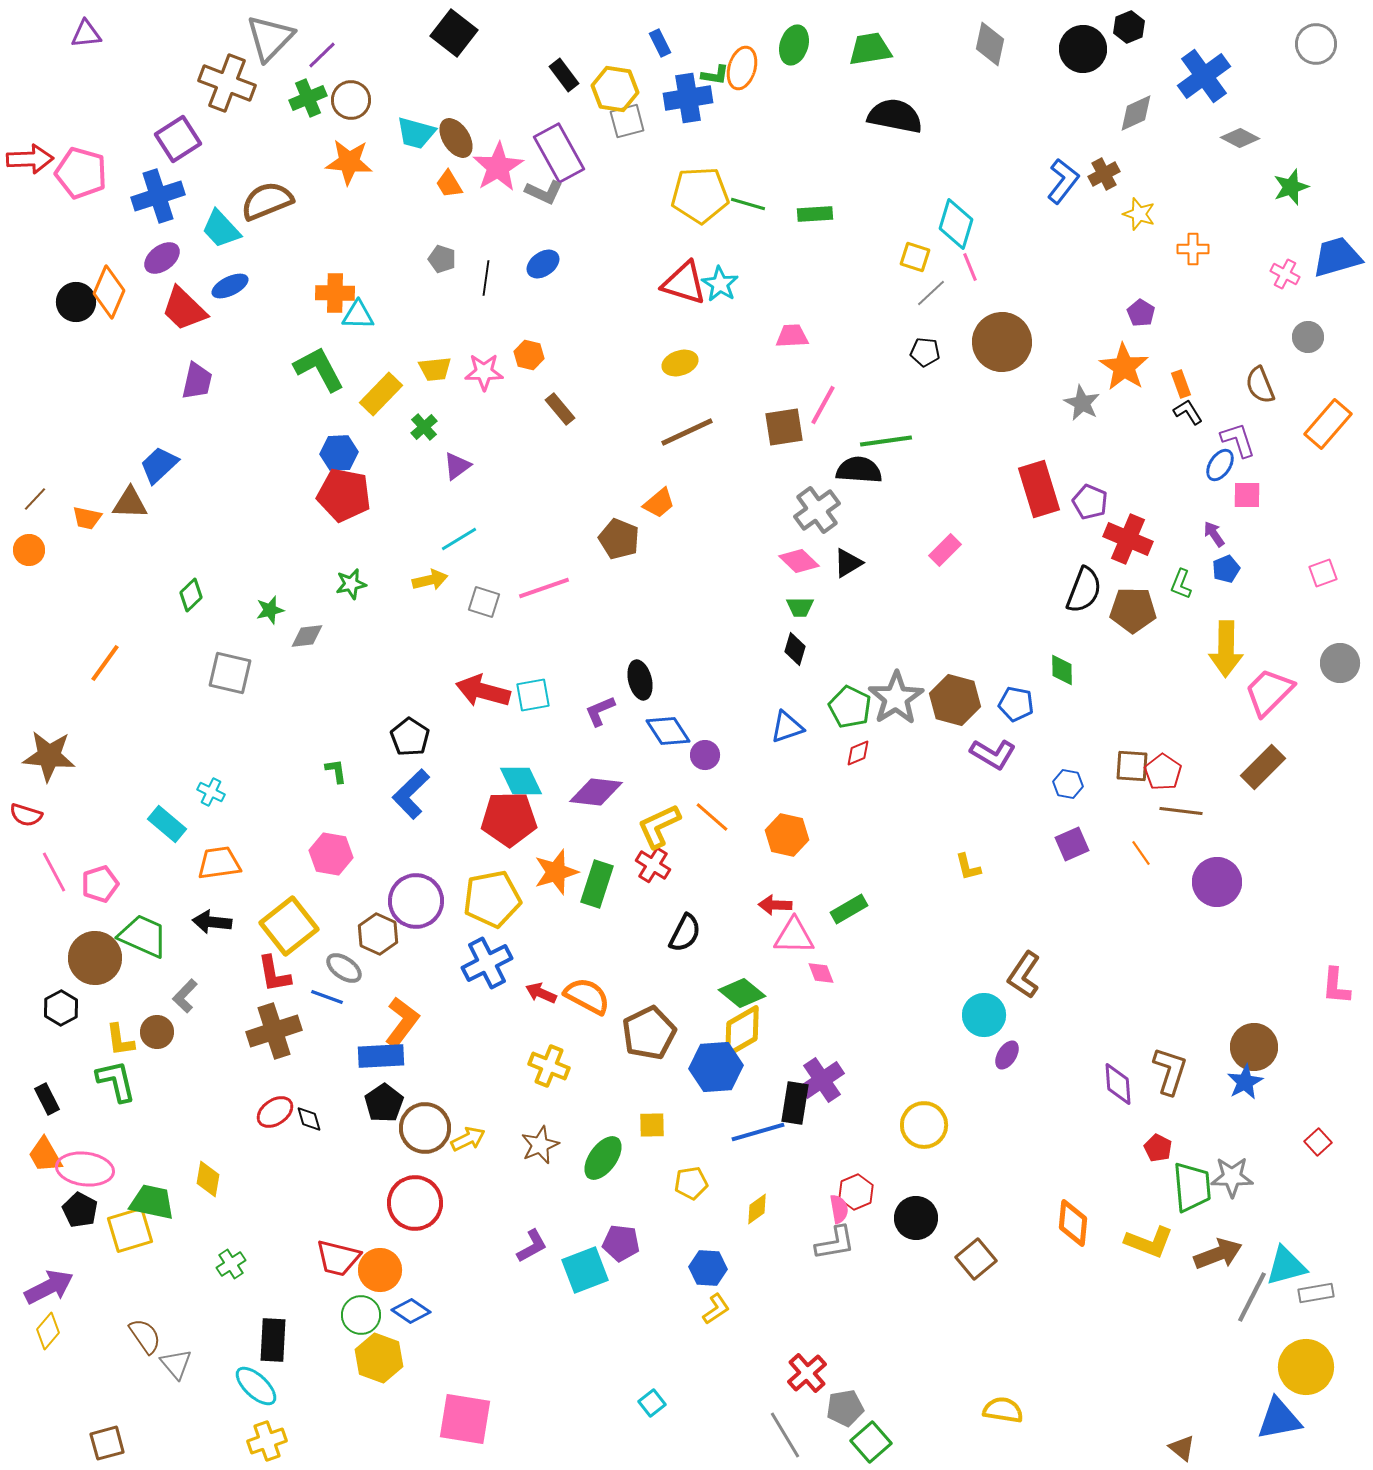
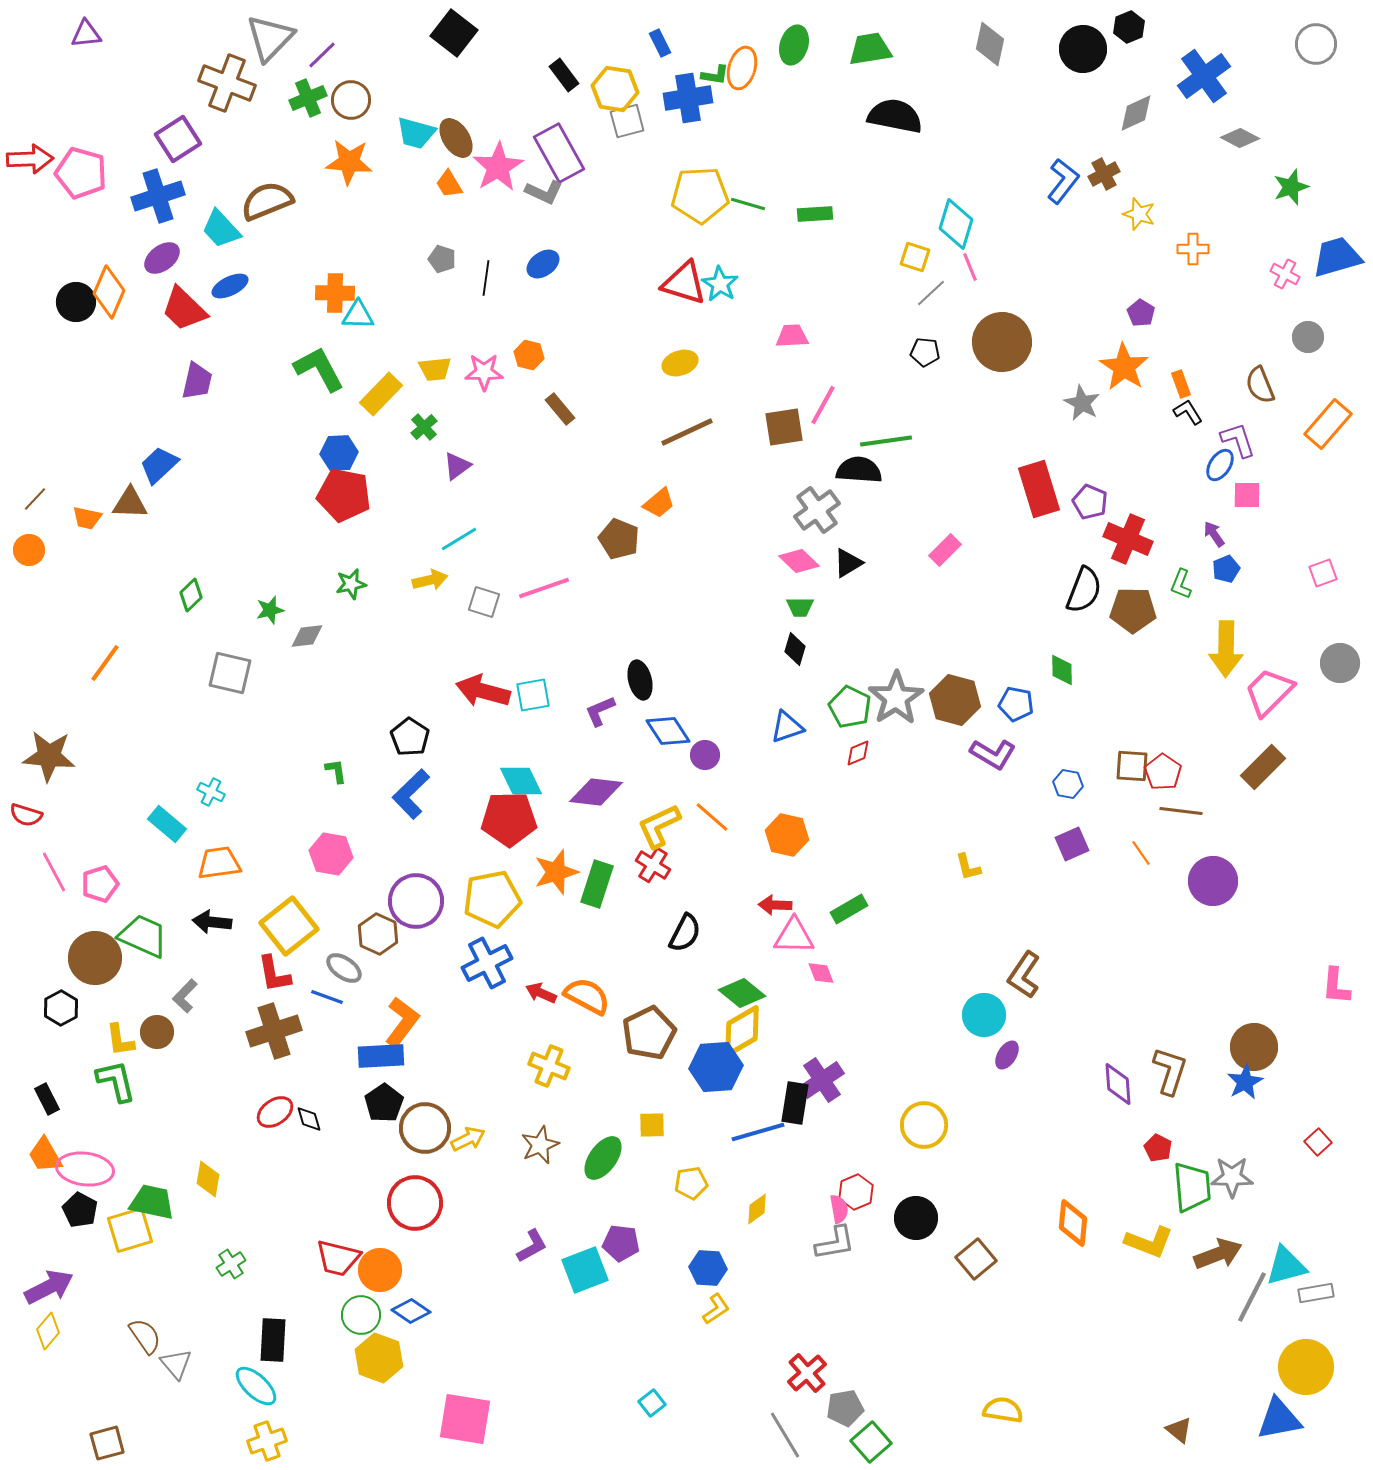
purple circle at (1217, 882): moved 4 px left, 1 px up
brown triangle at (1182, 1448): moved 3 px left, 18 px up
